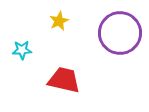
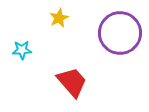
yellow star: moved 3 px up
red trapezoid: moved 8 px right, 2 px down; rotated 36 degrees clockwise
